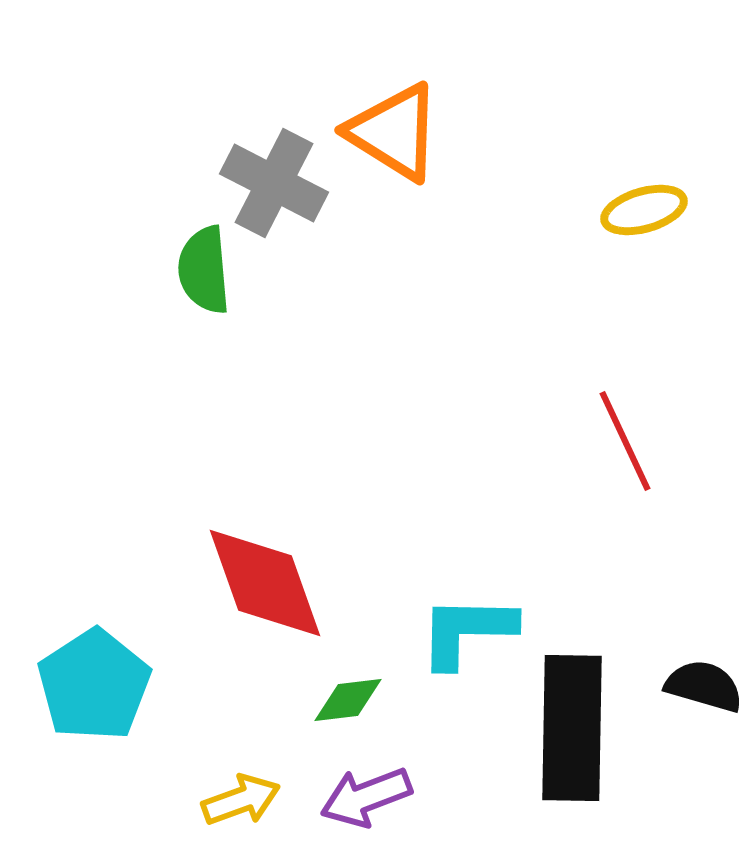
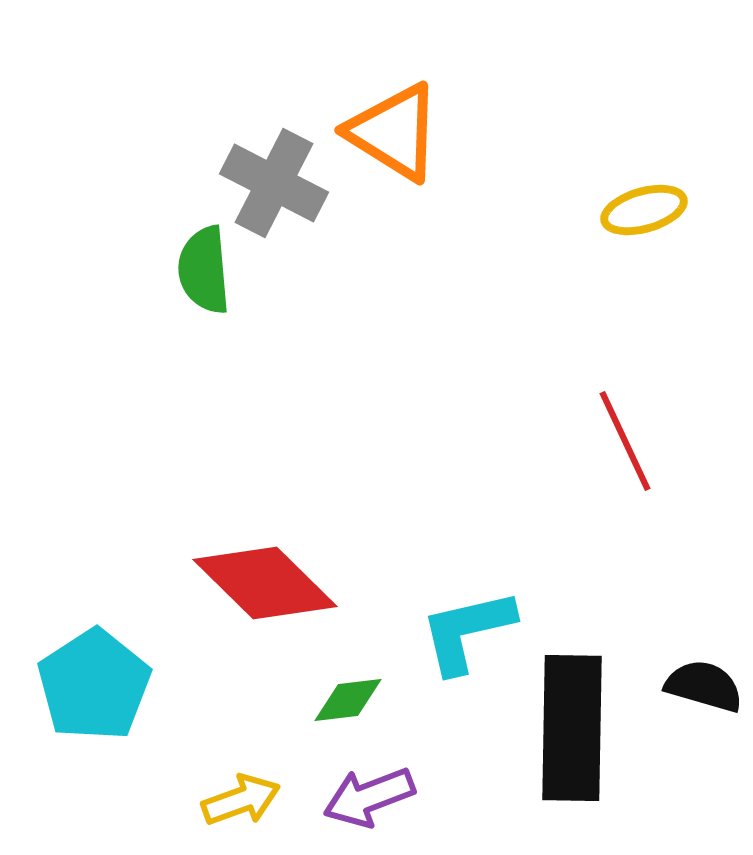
red diamond: rotated 26 degrees counterclockwise
cyan L-shape: rotated 14 degrees counterclockwise
purple arrow: moved 3 px right
